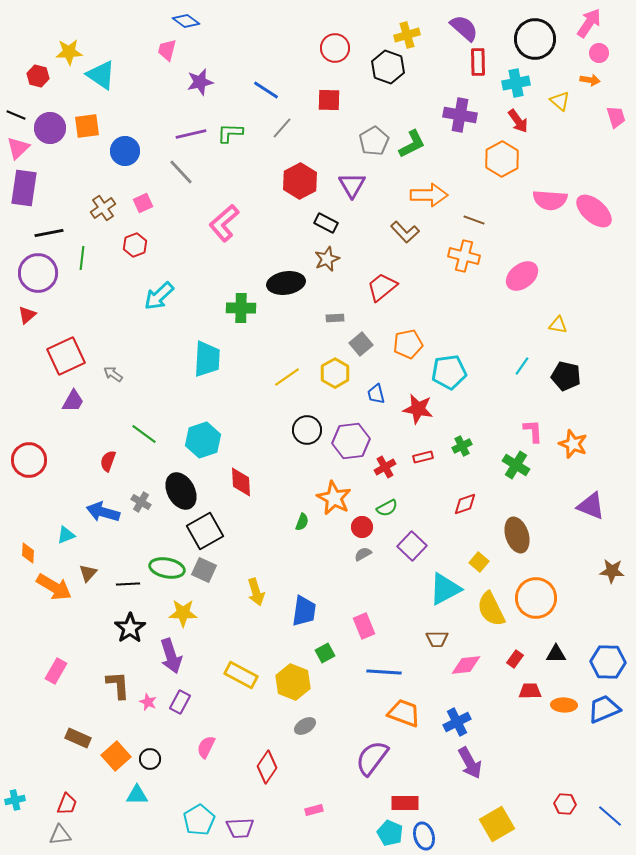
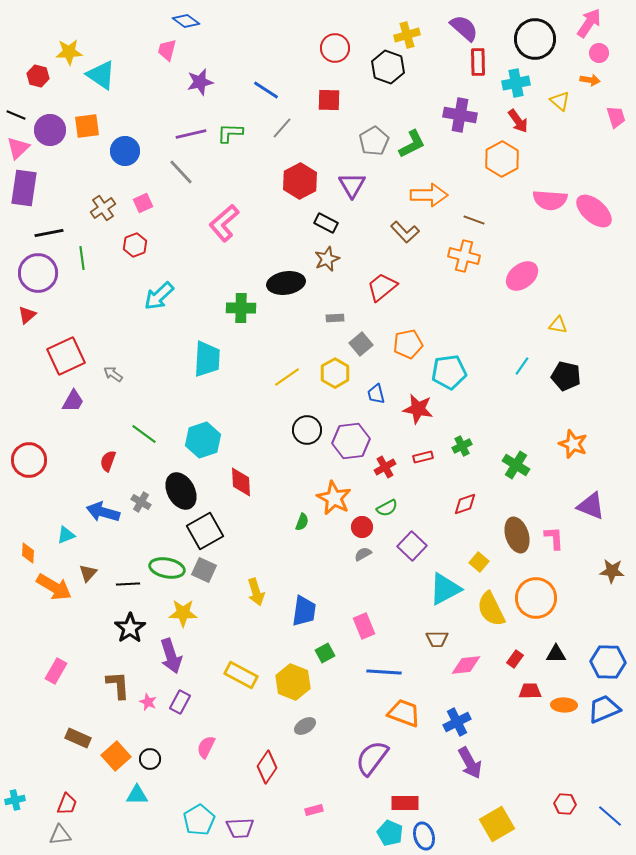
purple circle at (50, 128): moved 2 px down
green line at (82, 258): rotated 15 degrees counterclockwise
pink L-shape at (533, 431): moved 21 px right, 107 px down
